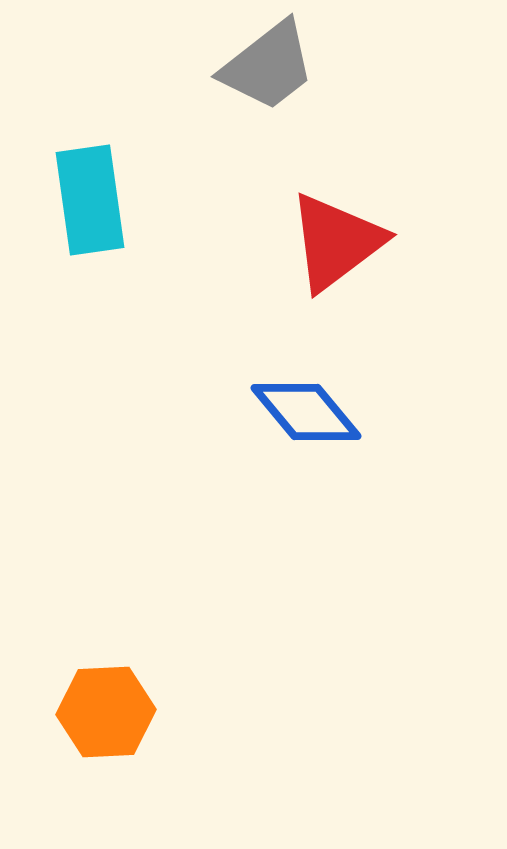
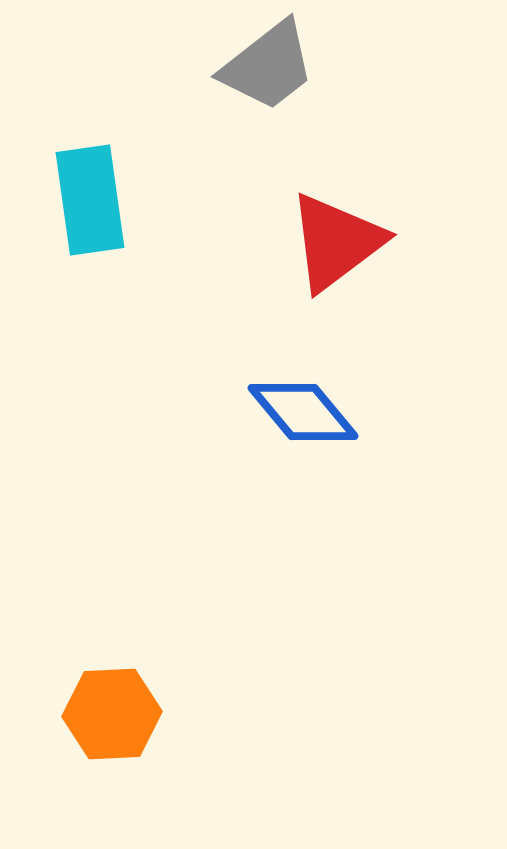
blue diamond: moved 3 px left
orange hexagon: moved 6 px right, 2 px down
